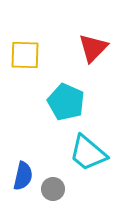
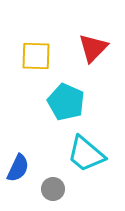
yellow square: moved 11 px right, 1 px down
cyan trapezoid: moved 2 px left, 1 px down
blue semicircle: moved 5 px left, 8 px up; rotated 12 degrees clockwise
